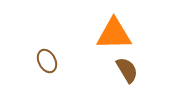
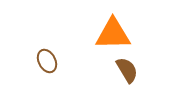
orange triangle: moved 1 px left
